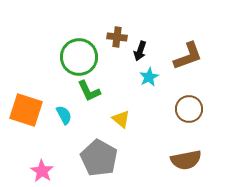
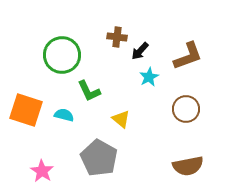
black arrow: rotated 24 degrees clockwise
green circle: moved 17 px left, 2 px up
brown circle: moved 3 px left
cyan semicircle: rotated 48 degrees counterclockwise
brown semicircle: moved 2 px right, 6 px down
